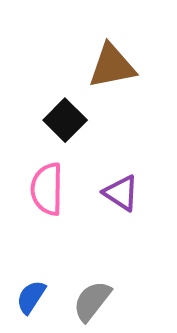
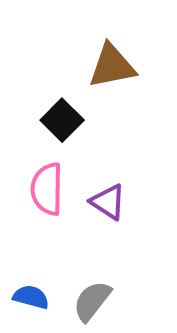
black square: moved 3 px left
purple triangle: moved 13 px left, 9 px down
blue semicircle: rotated 72 degrees clockwise
